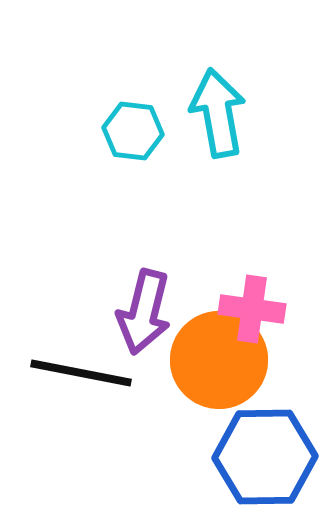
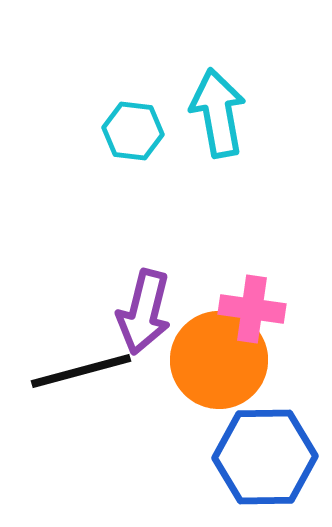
black line: moved 2 px up; rotated 26 degrees counterclockwise
